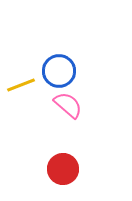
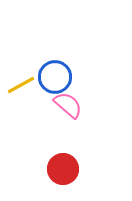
blue circle: moved 4 px left, 6 px down
yellow line: rotated 8 degrees counterclockwise
